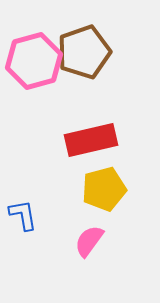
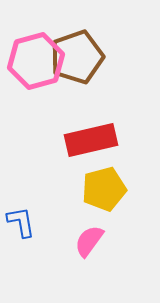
brown pentagon: moved 7 px left, 5 px down
pink hexagon: moved 2 px right
blue L-shape: moved 2 px left, 7 px down
